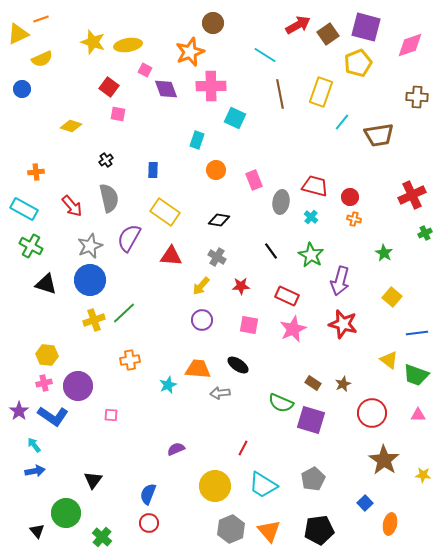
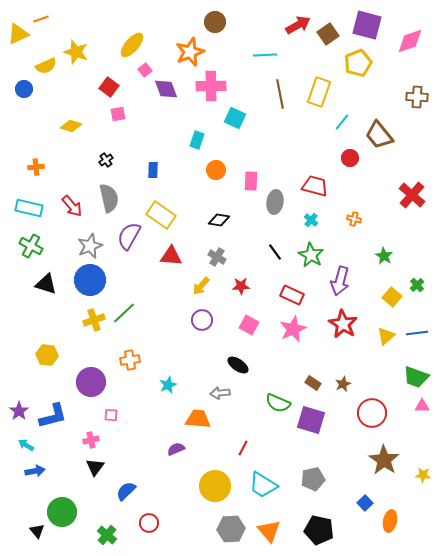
brown circle at (213, 23): moved 2 px right, 1 px up
purple square at (366, 27): moved 1 px right, 2 px up
yellow star at (93, 42): moved 17 px left, 10 px down
yellow ellipse at (128, 45): moved 4 px right; rotated 40 degrees counterclockwise
pink diamond at (410, 45): moved 4 px up
cyan line at (265, 55): rotated 35 degrees counterclockwise
yellow semicircle at (42, 59): moved 4 px right, 7 px down
pink square at (145, 70): rotated 24 degrees clockwise
blue circle at (22, 89): moved 2 px right
yellow rectangle at (321, 92): moved 2 px left
pink square at (118, 114): rotated 21 degrees counterclockwise
brown trapezoid at (379, 135): rotated 60 degrees clockwise
orange cross at (36, 172): moved 5 px up
pink rectangle at (254, 180): moved 3 px left, 1 px down; rotated 24 degrees clockwise
red cross at (412, 195): rotated 24 degrees counterclockwise
red circle at (350, 197): moved 39 px up
gray ellipse at (281, 202): moved 6 px left
cyan rectangle at (24, 209): moved 5 px right, 1 px up; rotated 16 degrees counterclockwise
yellow rectangle at (165, 212): moved 4 px left, 3 px down
cyan cross at (311, 217): moved 3 px down
green cross at (425, 233): moved 8 px left, 52 px down; rotated 16 degrees counterclockwise
purple semicircle at (129, 238): moved 2 px up
black line at (271, 251): moved 4 px right, 1 px down
green star at (384, 253): moved 3 px down
red rectangle at (287, 296): moved 5 px right, 1 px up
red star at (343, 324): rotated 16 degrees clockwise
pink square at (249, 325): rotated 18 degrees clockwise
yellow triangle at (389, 360): moved 3 px left, 24 px up; rotated 42 degrees clockwise
orange trapezoid at (198, 369): moved 50 px down
green trapezoid at (416, 375): moved 2 px down
pink cross at (44, 383): moved 47 px right, 57 px down
purple circle at (78, 386): moved 13 px right, 4 px up
green semicircle at (281, 403): moved 3 px left
pink triangle at (418, 415): moved 4 px right, 9 px up
blue L-shape at (53, 416): rotated 48 degrees counterclockwise
cyan arrow at (34, 445): moved 8 px left; rotated 21 degrees counterclockwise
gray pentagon at (313, 479): rotated 15 degrees clockwise
black triangle at (93, 480): moved 2 px right, 13 px up
blue semicircle at (148, 494): moved 22 px left, 3 px up; rotated 25 degrees clockwise
green circle at (66, 513): moved 4 px left, 1 px up
orange ellipse at (390, 524): moved 3 px up
gray hexagon at (231, 529): rotated 20 degrees clockwise
black pentagon at (319, 530): rotated 20 degrees clockwise
green cross at (102, 537): moved 5 px right, 2 px up
